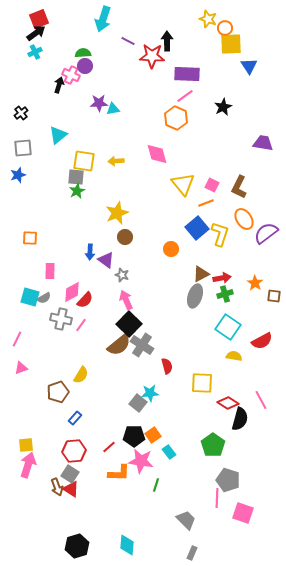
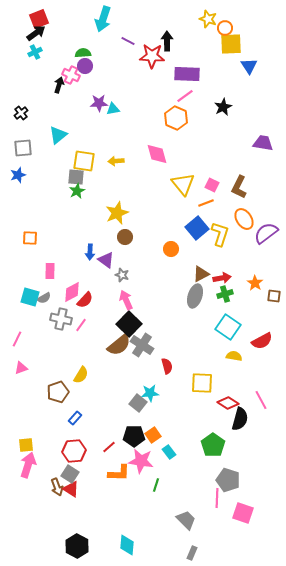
black hexagon at (77, 546): rotated 15 degrees counterclockwise
